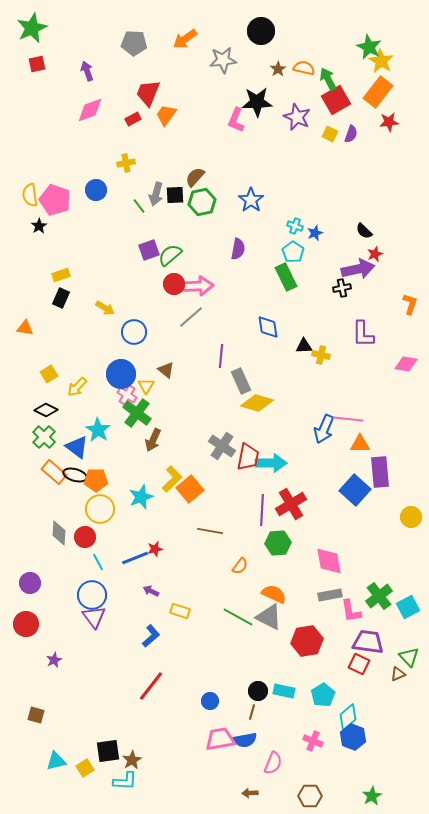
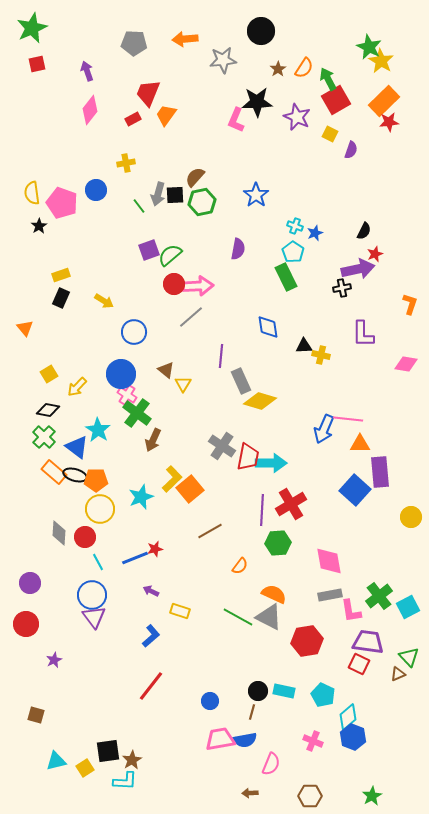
orange arrow at (185, 39): rotated 30 degrees clockwise
orange semicircle at (304, 68): rotated 110 degrees clockwise
orange rectangle at (378, 92): moved 6 px right, 9 px down; rotated 8 degrees clockwise
pink diamond at (90, 110): rotated 32 degrees counterclockwise
purple semicircle at (351, 134): moved 16 px down
gray arrow at (156, 194): moved 2 px right
yellow semicircle at (30, 195): moved 2 px right, 2 px up
pink pentagon at (55, 200): moved 7 px right, 3 px down
blue star at (251, 200): moved 5 px right, 5 px up
black semicircle at (364, 231): rotated 108 degrees counterclockwise
yellow arrow at (105, 308): moved 1 px left, 7 px up
orange triangle at (25, 328): rotated 42 degrees clockwise
yellow triangle at (146, 386): moved 37 px right, 2 px up
yellow diamond at (257, 403): moved 3 px right, 2 px up
black diamond at (46, 410): moved 2 px right; rotated 15 degrees counterclockwise
brown line at (210, 531): rotated 40 degrees counterclockwise
cyan pentagon at (323, 695): rotated 15 degrees counterclockwise
pink semicircle at (273, 763): moved 2 px left, 1 px down
